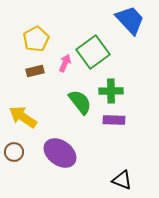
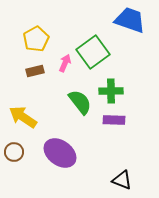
blue trapezoid: rotated 28 degrees counterclockwise
